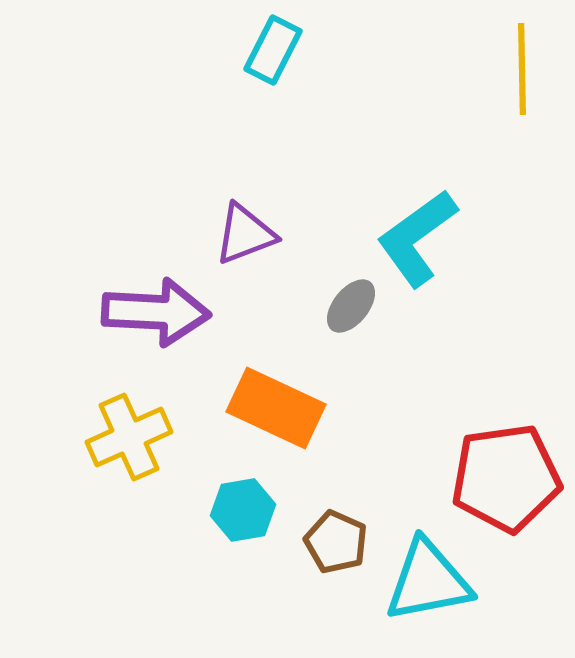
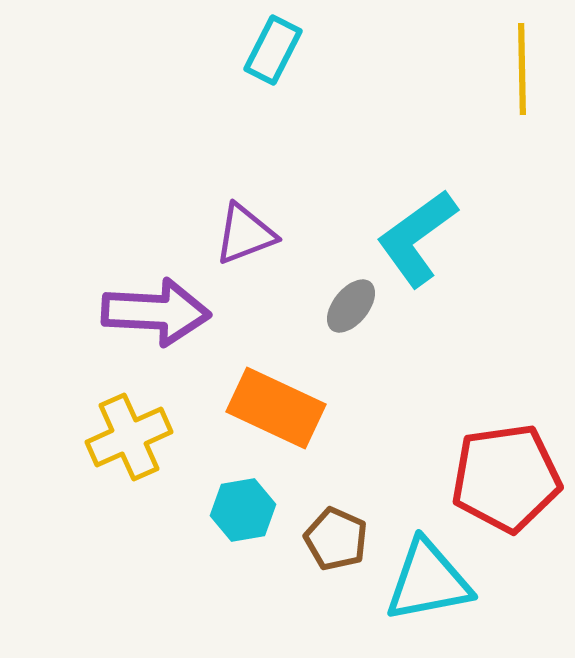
brown pentagon: moved 3 px up
